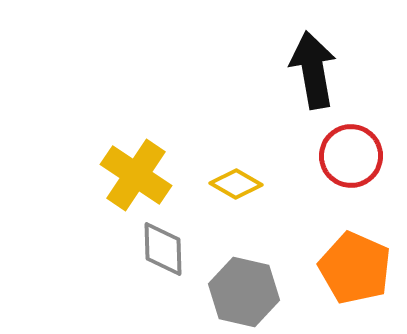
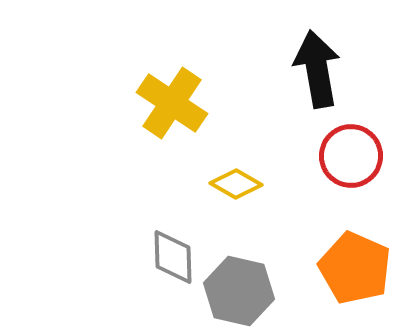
black arrow: moved 4 px right, 1 px up
yellow cross: moved 36 px right, 72 px up
gray diamond: moved 10 px right, 8 px down
gray hexagon: moved 5 px left, 1 px up
